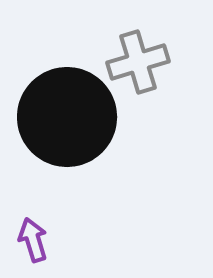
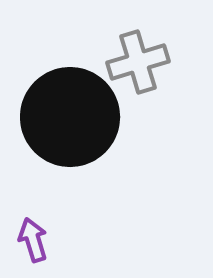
black circle: moved 3 px right
